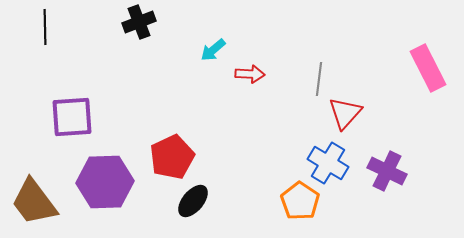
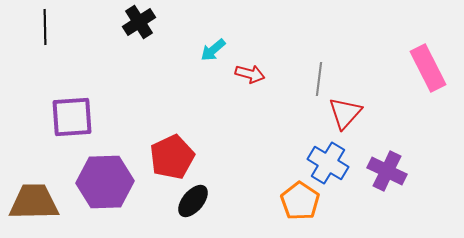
black cross: rotated 12 degrees counterclockwise
red arrow: rotated 12 degrees clockwise
brown trapezoid: rotated 126 degrees clockwise
